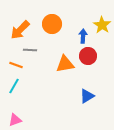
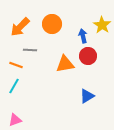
orange arrow: moved 3 px up
blue arrow: rotated 16 degrees counterclockwise
